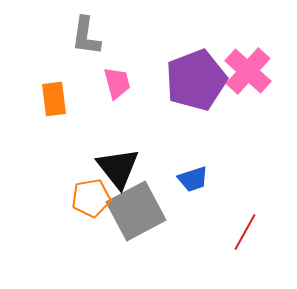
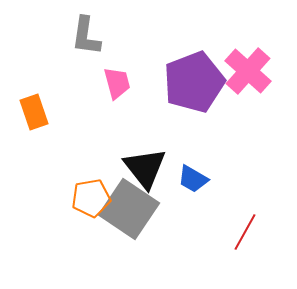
purple pentagon: moved 2 px left, 2 px down
orange rectangle: moved 20 px left, 13 px down; rotated 12 degrees counterclockwise
black triangle: moved 27 px right
blue trapezoid: rotated 48 degrees clockwise
gray square: moved 7 px left, 2 px up; rotated 28 degrees counterclockwise
